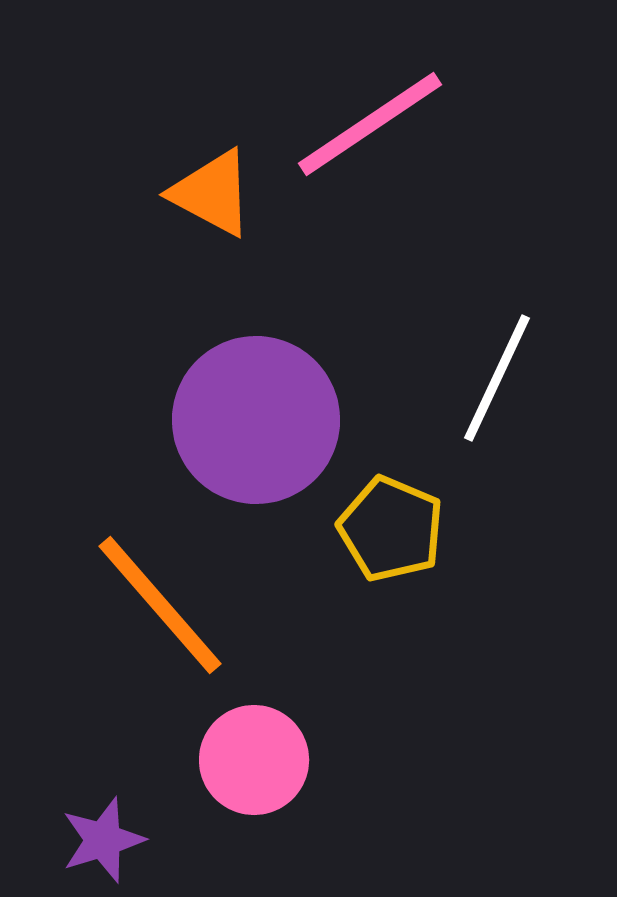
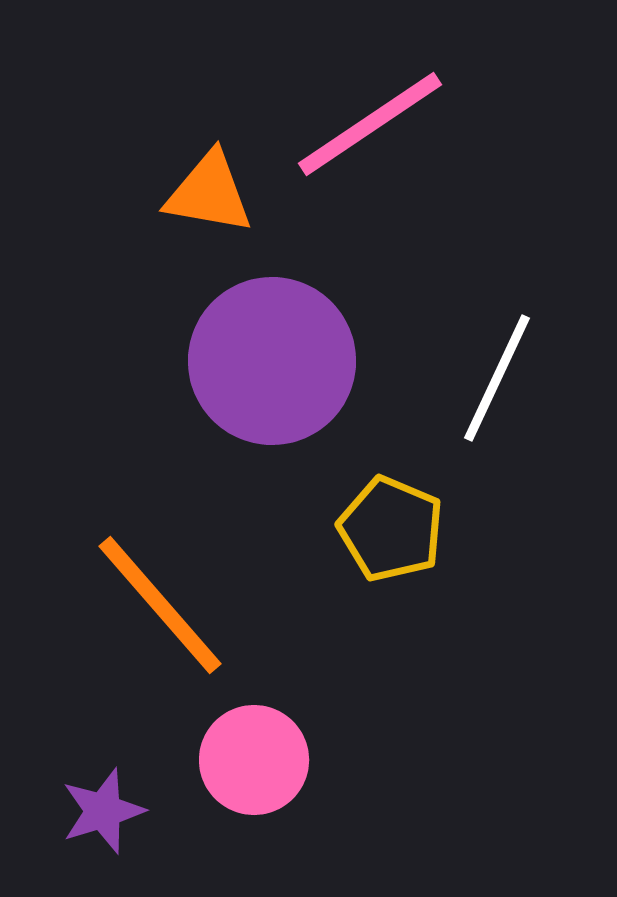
orange triangle: moved 3 px left; rotated 18 degrees counterclockwise
purple circle: moved 16 px right, 59 px up
purple star: moved 29 px up
